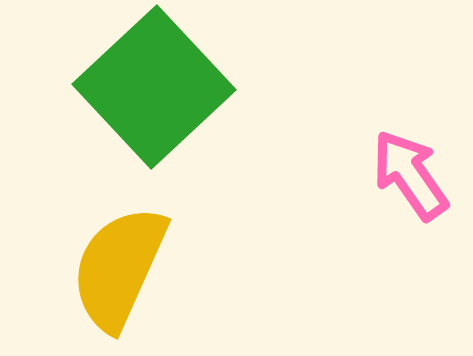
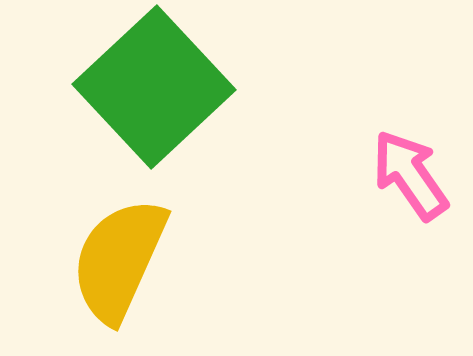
yellow semicircle: moved 8 px up
